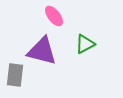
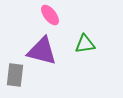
pink ellipse: moved 4 px left, 1 px up
green triangle: rotated 20 degrees clockwise
